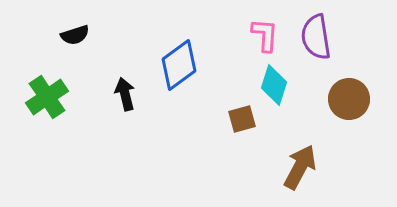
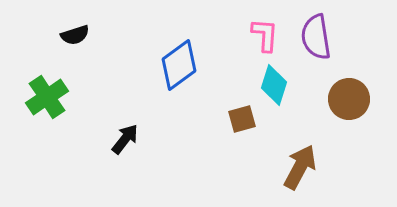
black arrow: moved 45 px down; rotated 52 degrees clockwise
